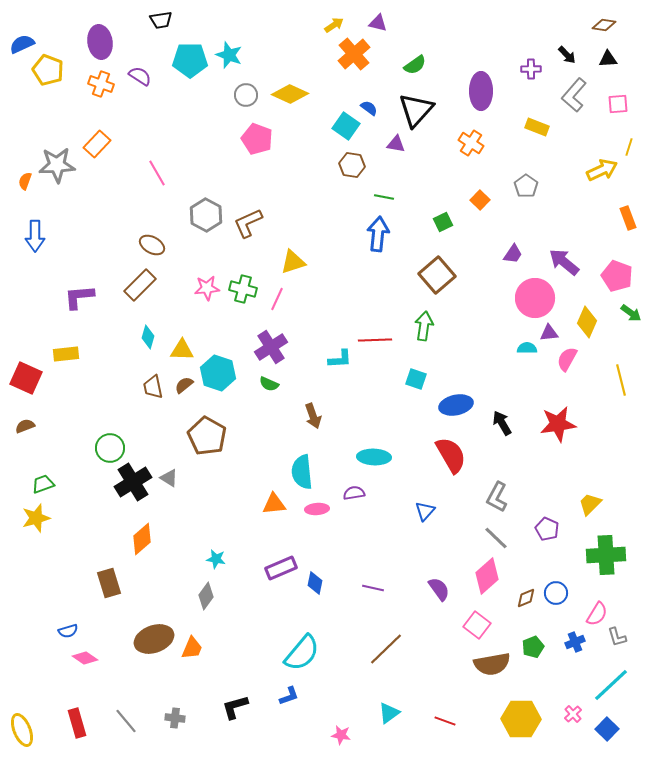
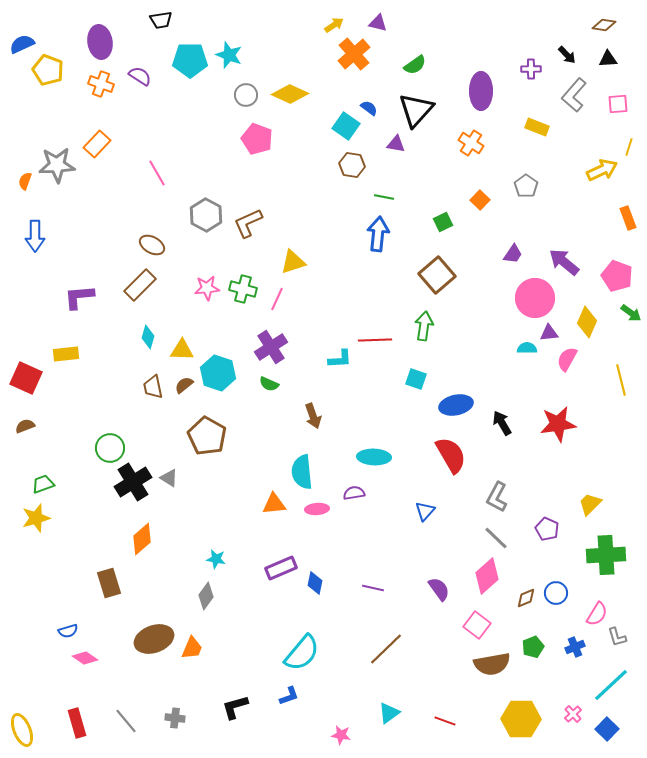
blue cross at (575, 642): moved 5 px down
